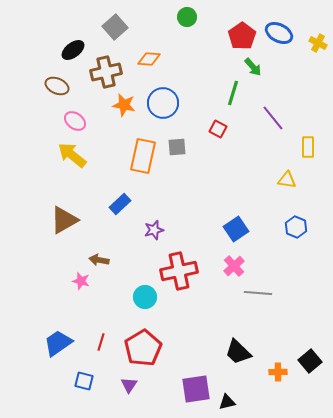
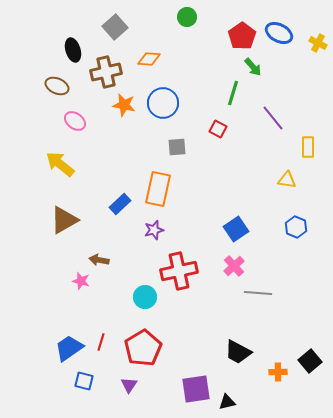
black ellipse at (73, 50): rotated 70 degrees counterclockwise
yellow arrow at (72, 155): moved 12 px left, 9 px down
orange rectangle at (143, 156): moved 15 px right, 33 px down
blue trapezoid at (58, 343): moved 11 px right, 5 px down
black trapezoid at (238, 352): rotated 16 degrees counterclockwise
